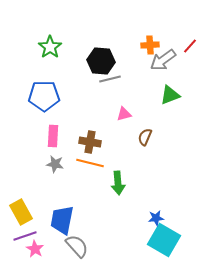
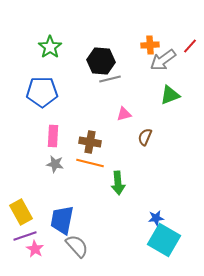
blue pentagon: moved 2 px left, 4 px up
